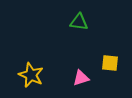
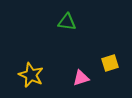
green triangle: moved 12 px left
yellow square: rotated 24 degrees counterclockwise
